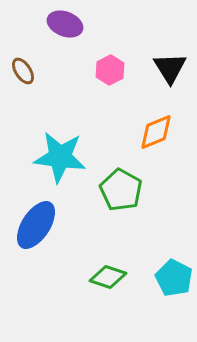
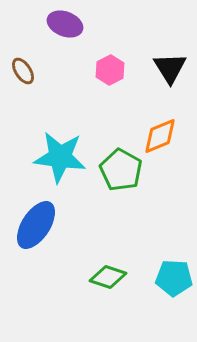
orange diamond: moved 4 px right, 4 px down
green pentagon: moved 20 px up
cyan pentagon: rotated 24 degrees counterclockwise
